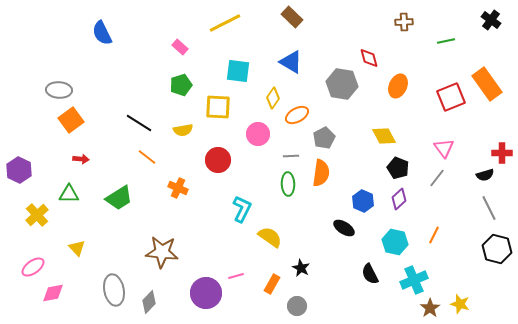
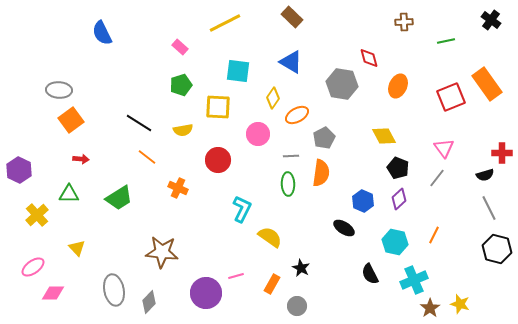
pink diamond at (53, 293): rotated 10 degrees clockwise
